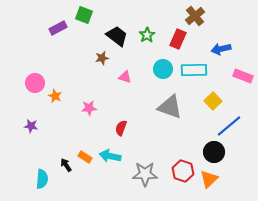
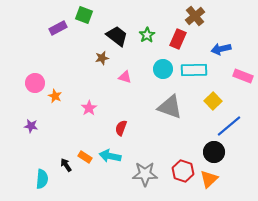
pink star: rotated 28 degrees counterclockwise
